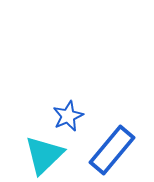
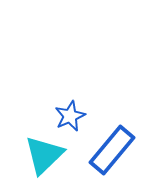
blue star: moved 2 px right
